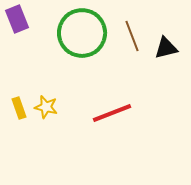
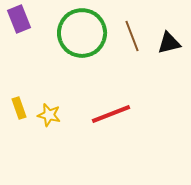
purple rectangle: moved 2 px right
black triangle: moved 3 px right, 5 px up
yellow star: moved 3 px right, 8 px down
red line: moved 1 px left, 1 px down
